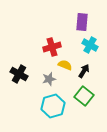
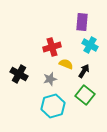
yellow semicircle: moved 1 px right, 1 px up
gray star: moved 1 px right
green square: moved 1 px right, 1 px up
